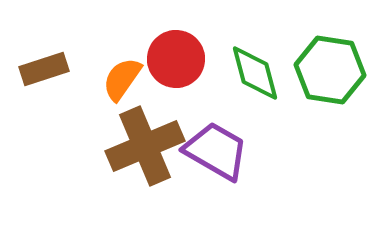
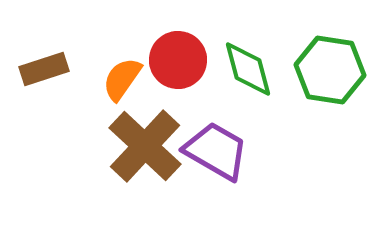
red circle: moved 2 px right, 1 px down
green diamond: moved 7 px left, 4 px up
brown cross: rotated 24 degrees counterclockwise
